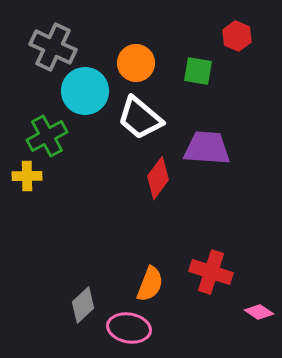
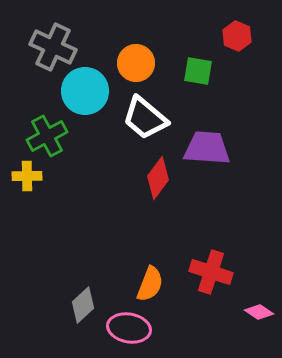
white trapezoid: moved 5 px right
